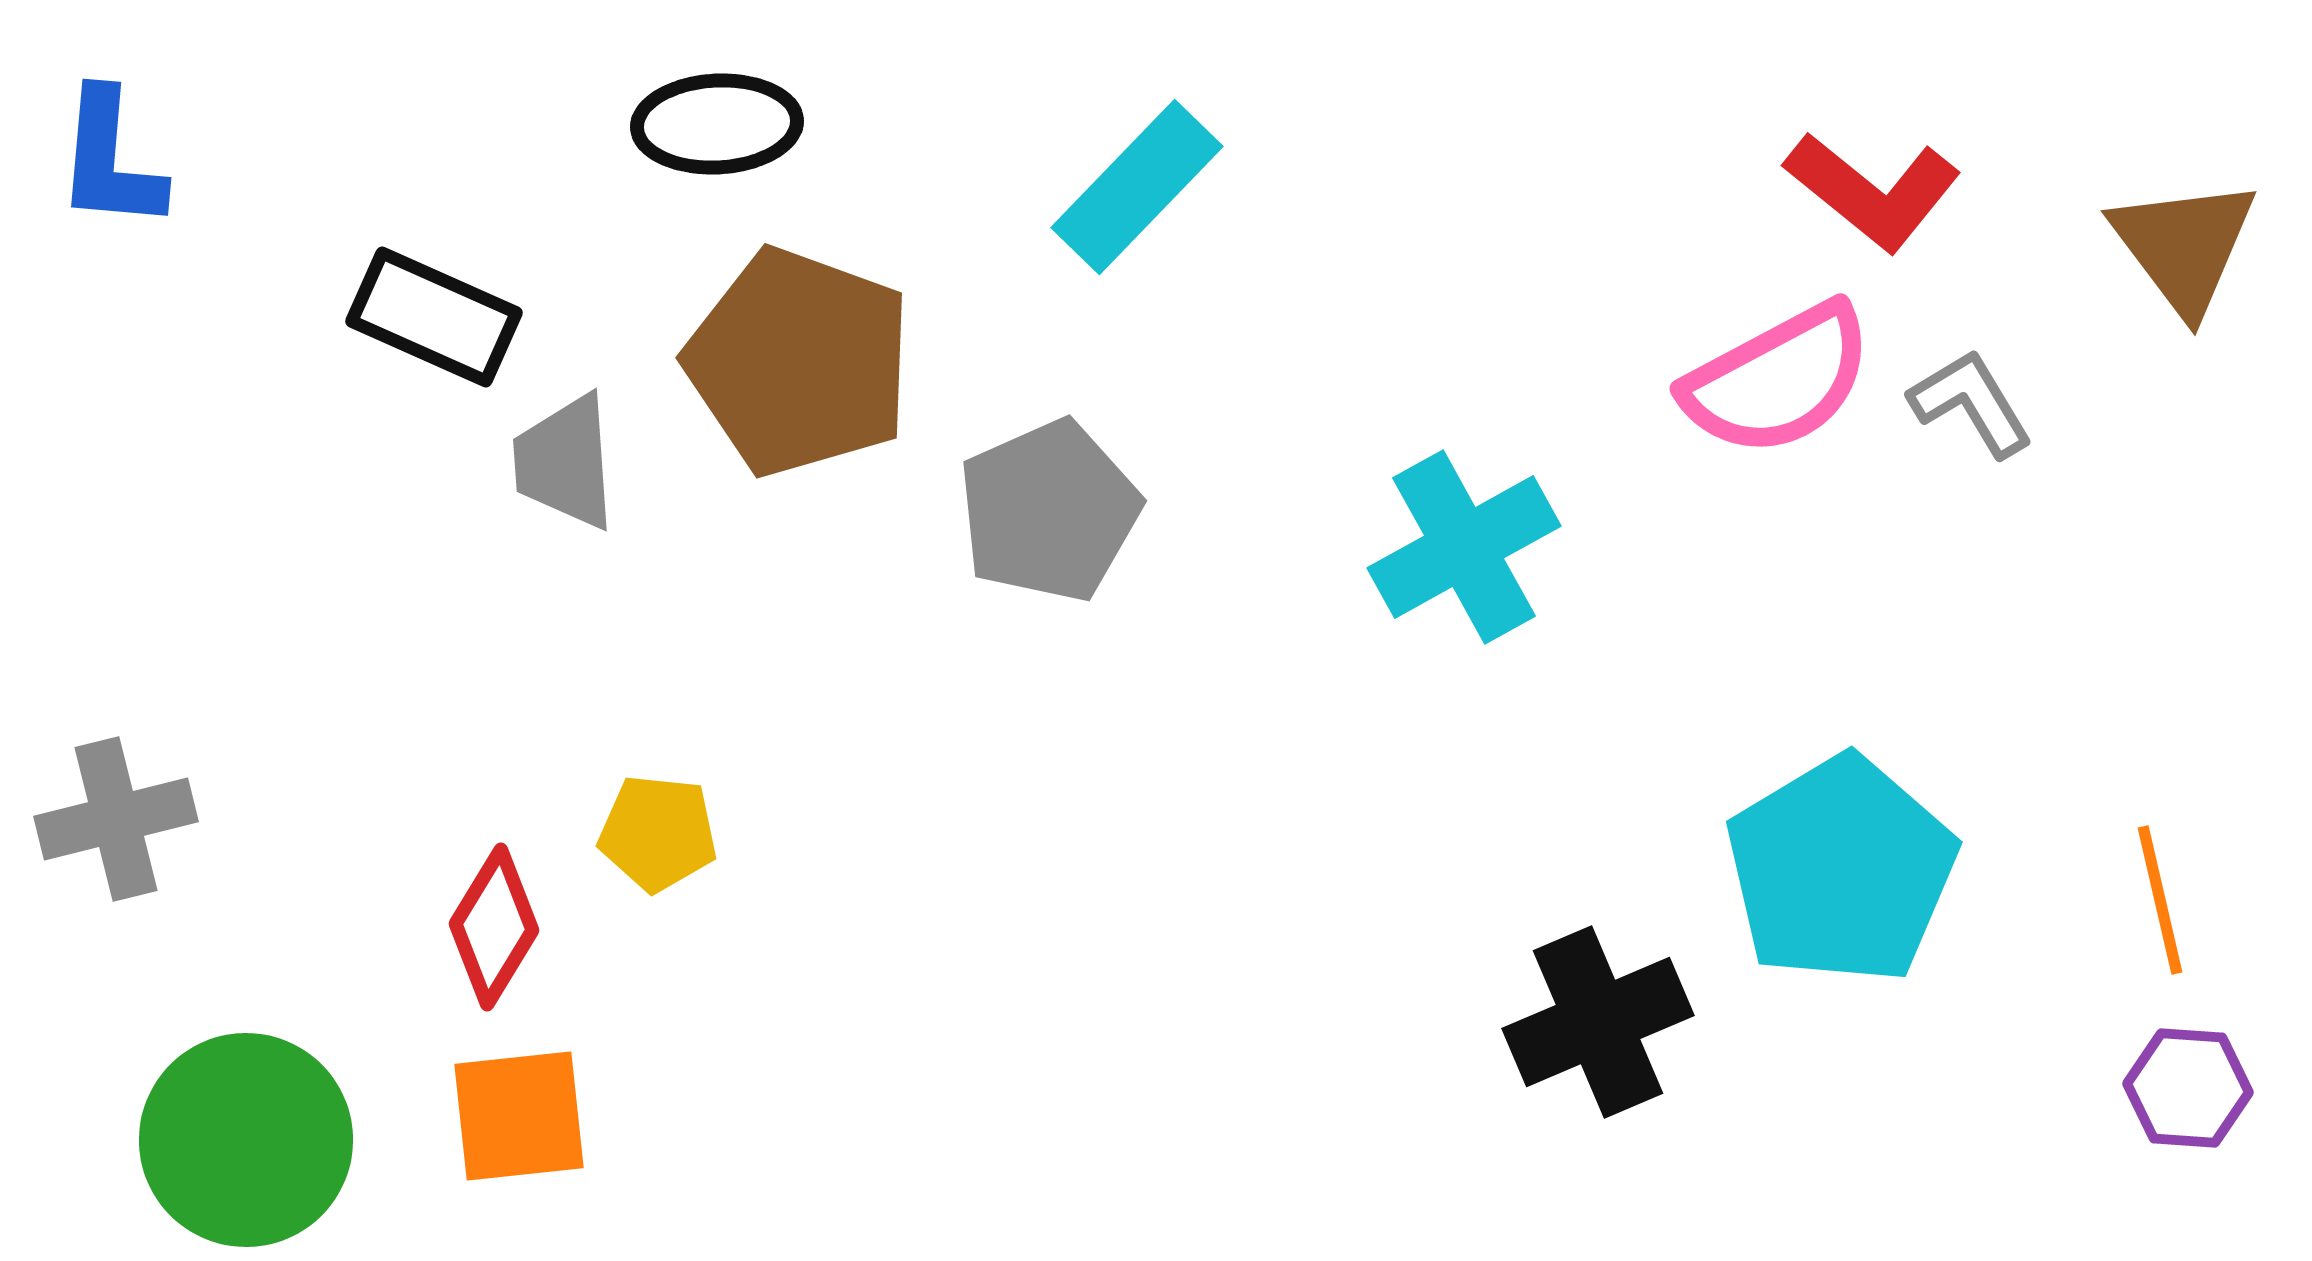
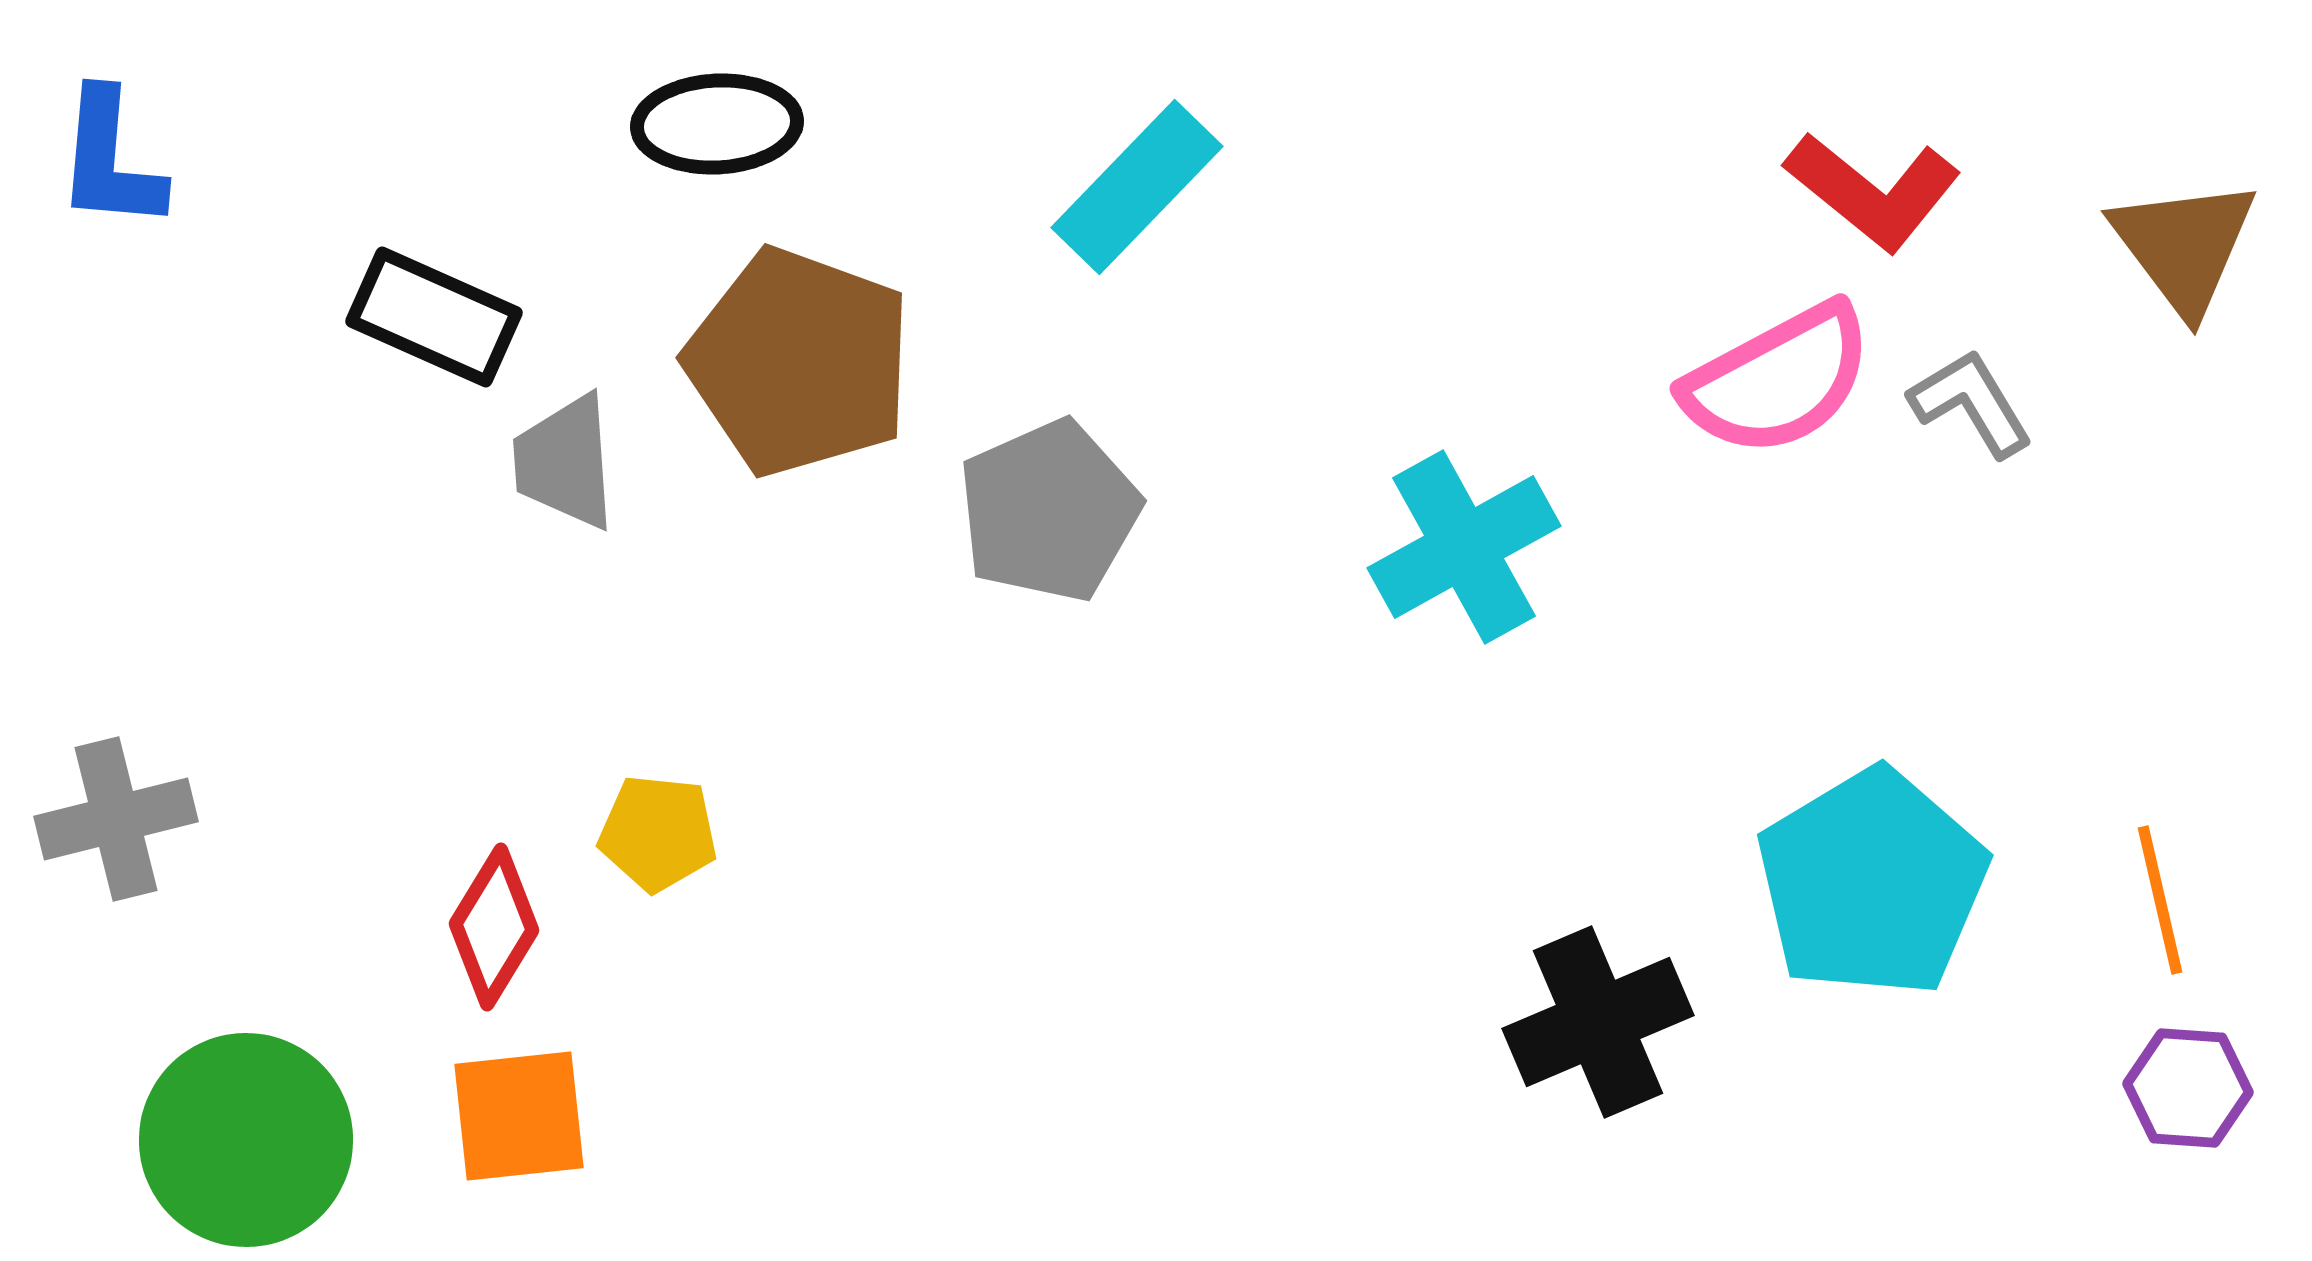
cyan pentagon: moved 31 px right, 13 px down
